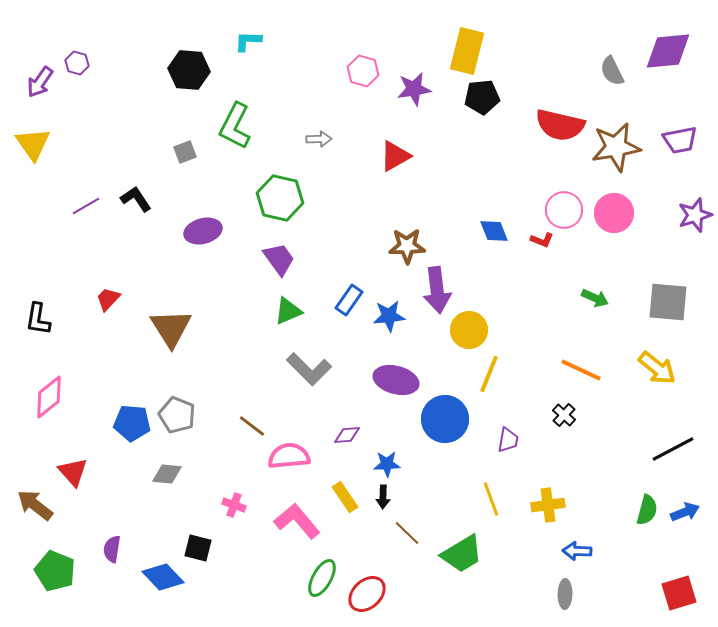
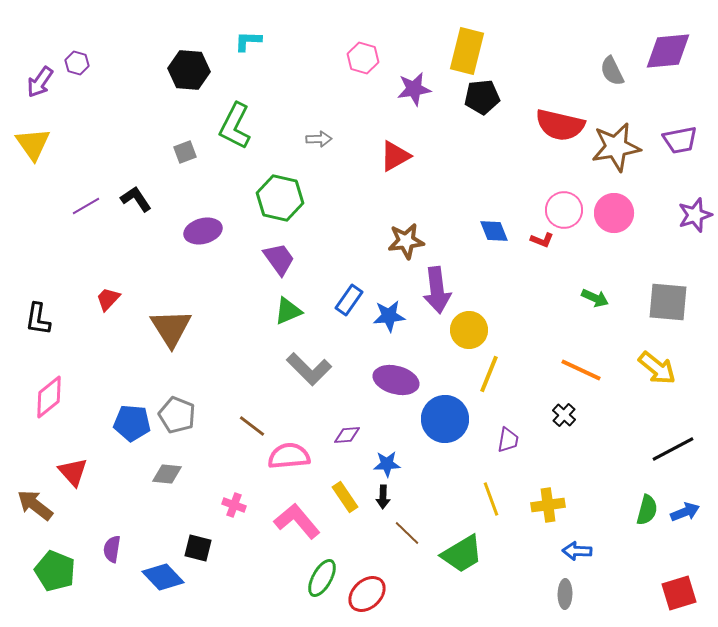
pink hexagon at (363, 71): moved 13 px up
brown star at (407, 246): moved 1 px left, 5 px up; rotated 6 degrees counterclockwise
